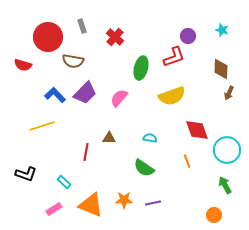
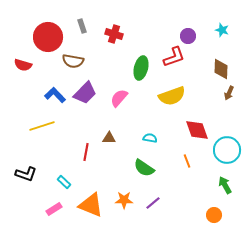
red cross: moved 1 px left, 3 px up; rotated 24 degrees counterclockwise
purple line: rotated 28 degrees counterclockwise
